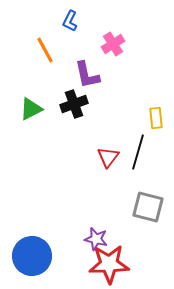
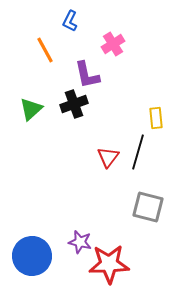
green triangle: rotated 15 degrees counterclockwise
purple star: moved 16 px left, 3 px down
